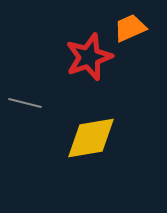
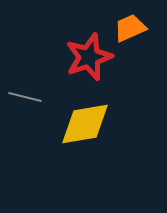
gray line: moved 6 px up
yellow diamond: moved 6 px left, 14 px up
